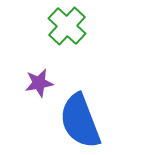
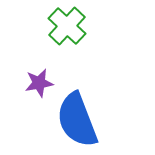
blue semicircle: moved 3 px left, 1 px up
